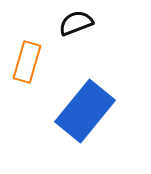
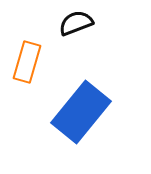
blue rectangle: moved 4 px left, 1 px down
